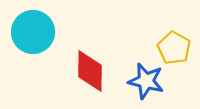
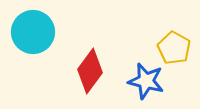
red diamond: rotated 36 degrees clockwise
